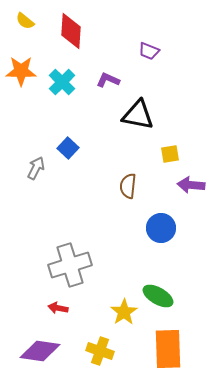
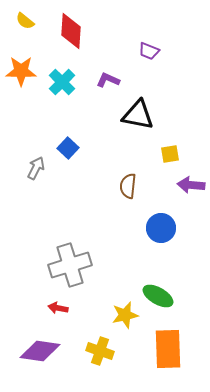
yellow star: moved 1 px right, 3 px down; rotated 20 degrees clockwise
